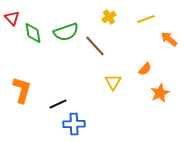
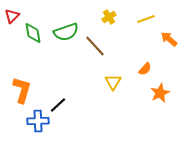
red triangle: moved 2 px up; rotated 28 degrees clockwise
black line: moved 1 px down; rotated 18 degrees counterclockwise
blue cross: moved 36 px left, 3 px up
